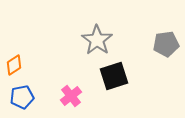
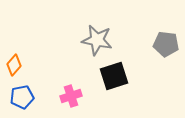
gray star: rotated 24 degrees counterclockwise
gray pentagon: rotated 15 degrees clockwise
orange diamond: rotated 15 degrees counterclockwise
pink cross: rotated 20 degrees clockwise
